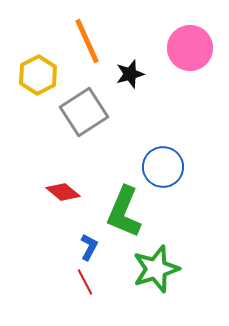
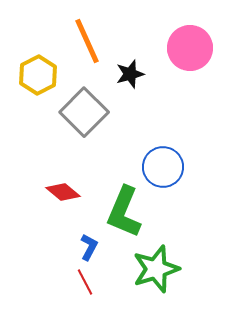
gray square: rotated 12 degrees counterclockwise
